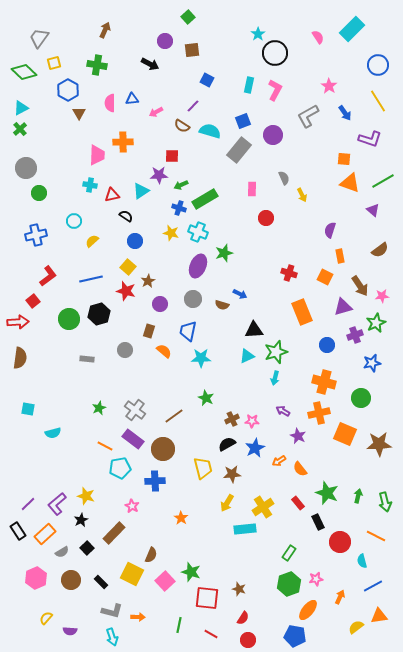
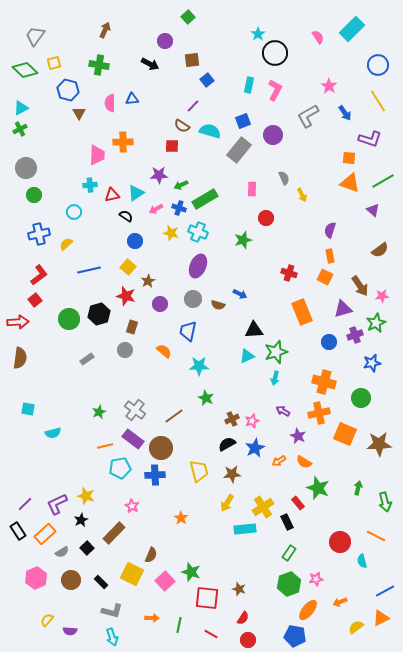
gray trapezoid at (39, 38): moved 4 px left, 2 px up
brown square at (192, 50): moved 10 px down
green cross at (97, 65): moved 2 px right
green diamond at (24, 72): moved 1 px right, 2 px up
blue square at (207, 80): rotated 24 degrees clockwise
blue hexagon at (68, 90): rotated 15 degrees counterclockwise
pink arrow at (156, 112): moved 97 px down
green cross at (20, 129): rotated 16 degrees clockwise
red square at (172, 156): moved 10 px up
orange square at (344, 159): moved 5 px right, 1 px up
cyan cross at (90, 185): rotated 16 degrees counterclockwise
cyan triangle at (141, 191): moved 5 px left, 2 px down
green circle at (39, 193): moved 5 px left, 2 px down
cyan circle at (74, 221): moved 9 px up
blue cross at (36, 235): moved 3 px right, 1 px up
yellow semicircle at (92, 241): moved 26 px left, 3 px down
green star at (224, 253): moved 19 px right, 13 px up
orange rectangle at (340, 256): moved 10 px left
red L-shape at (48, 276): moved 9 px left, 1 px up
blue line at (91, 279): moved 2 px left, 9 px up
red star at (126, 291): moved 5 px down
red square at (33, 301): moved 2 px right, 1 px up
brown semicircle at (222, 305): moved 4 px left
purple triangle at (343, 307): moved 2 px down
brown rectangle at (149, 331): moved 17 px left, 4 px up
blue circle at (327, 345): moved 2 px right, 3 px up
cyan star at (201, 358): moved 2 px left, 8 px down
gray rectangle at (87, 359): rotated 40 degrees counterclockwise
green star at (99, 408): moved 4 px down
pink star at (252, 421): rotated 24 degrees counterclockwise
orange line at (105, 446): rotated 42 degrees counterclockwise
brown circle at (163, 449): moved 2 px left, 1 px up
yellow trapezoid at (203, 468): moved 4 px left, 3 px down
orange semicircle at (300, 469): moved 4 px right, 7 px up; rotated 21 degrees counterclockwise
blue cross at (155, 481): moved 6 px up
green star at (327, 493): moved 9 px left, 5 px up
green arrow at (358, 496): moved 8 px up
purple line at (28, 504): moved 3 px left
purple L-shape at (57, 504): rotated 15 degrees clockwise
black rectangle at (318, 522): moved 31 px left
blue line at (373, 586): moved 12 px right, 5 px down
orange arrow at (340, 597): moved 5 px down; rotated 136 degrees counterclockwise
orange triangle at (379, 616): moved 2 px right, 2 px down; rotated 18 degrees counterclockwise
orange arrow at (138, 617): moved 14 px right, 1 px down
yellow semicircle at (46, 618): moved 1 px right, 2 px down
